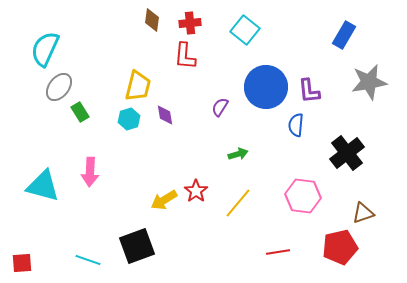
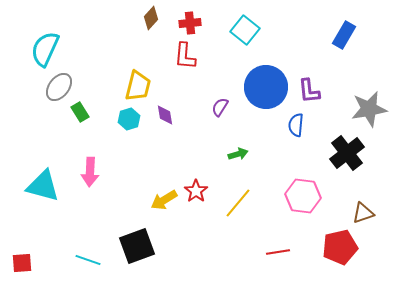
brown diamond: moved 1 px left, 2 px up; rotated 35 degrees clockwise
gray star: moved 27 px down
